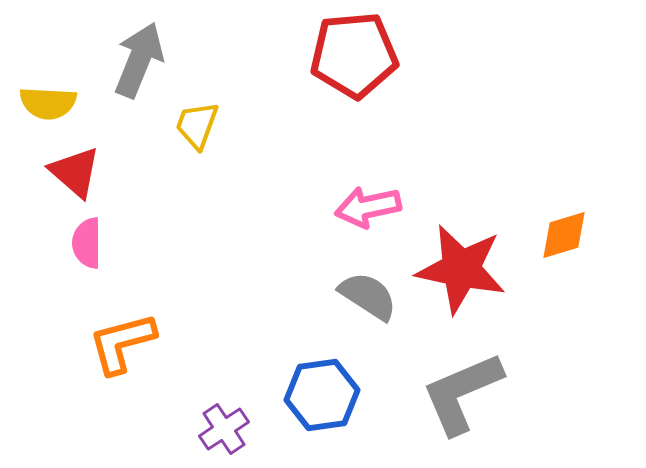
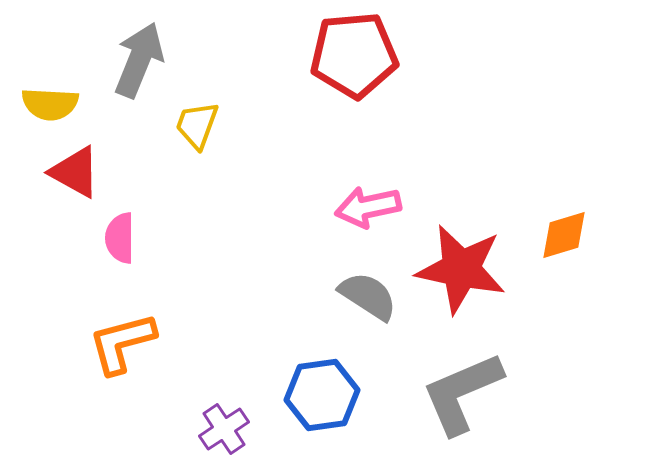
yellow semicircle: moved 2 px right, 1 px down
red triangle: rotated 12 degrees counterclockwise
pink semicircle: moved 33 px right, 5 px up
